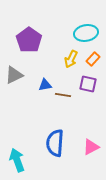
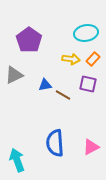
yellow arrow: rotated 108 degrees counterclockwise
brown line: rotated 21 degrees clockwise
blue semicircle: rotated 8 degrees counterclockwise
